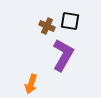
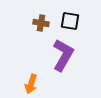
brown cross: moved 6 px left, 3 px up; rotated 14 degrees counterclockwise
